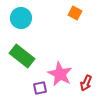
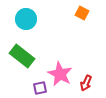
orange square: moved 7 px right
cyan circle: moved 5 px right, 1 px down
